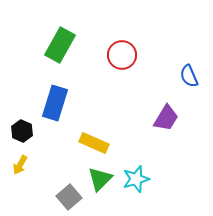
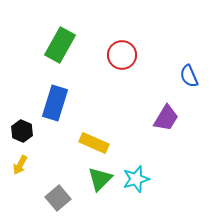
gray square: moved 11 px left, 1 px down
